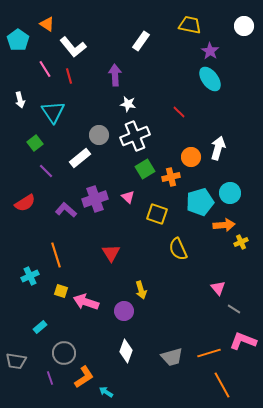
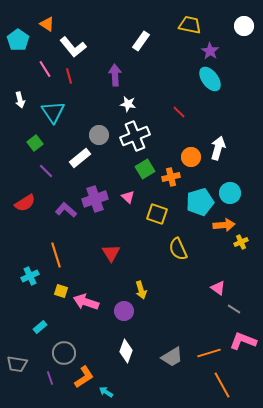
pink triangle at (218, 288): rotated 14 degrees counterclockwise
gray trapezoid at (172, 357): rotated 15 degrees counterclockwise
gray trapezoid at (16, 361): moved 1 px right, 3 px down
